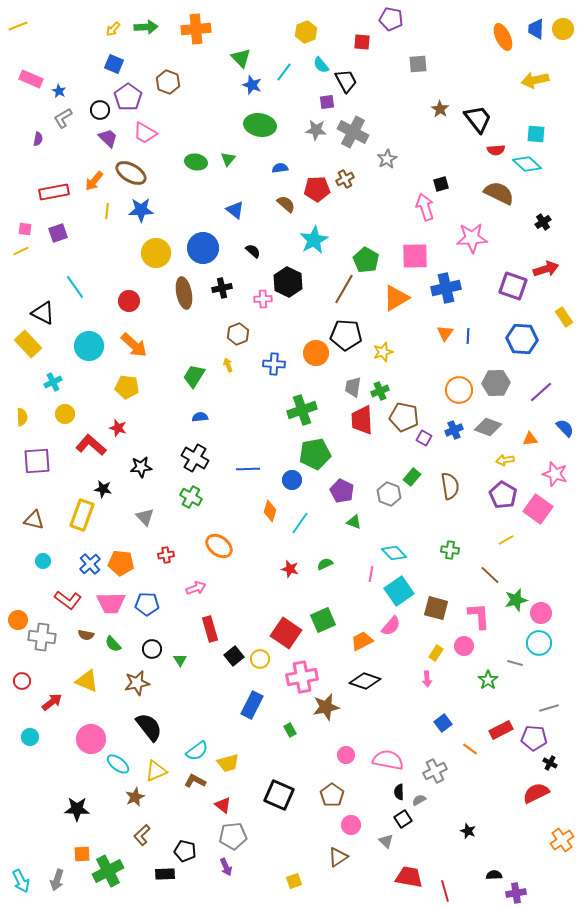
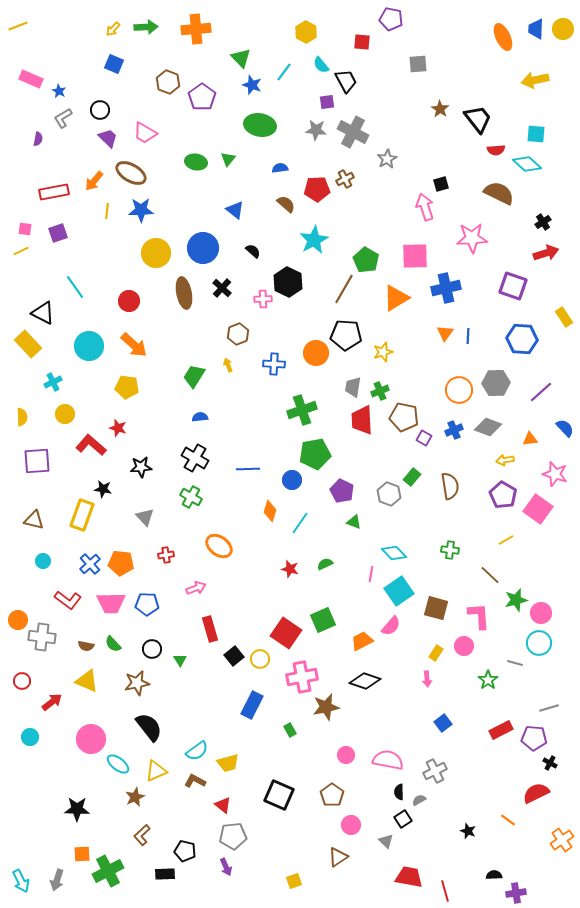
yellow hexagon at (306, 32): rotated 10 degrees counterclockwise
purple pentagon at (128, 97): moved 74 px right
red arrow at (546, 269): moved 16 px up
black cross at (222, 288): rotated 36 degrees counterclockwise
brown semicircle at (86, 635): moved 11 px down
orange line at (470, 749): moved 38 px right, 71 px down
